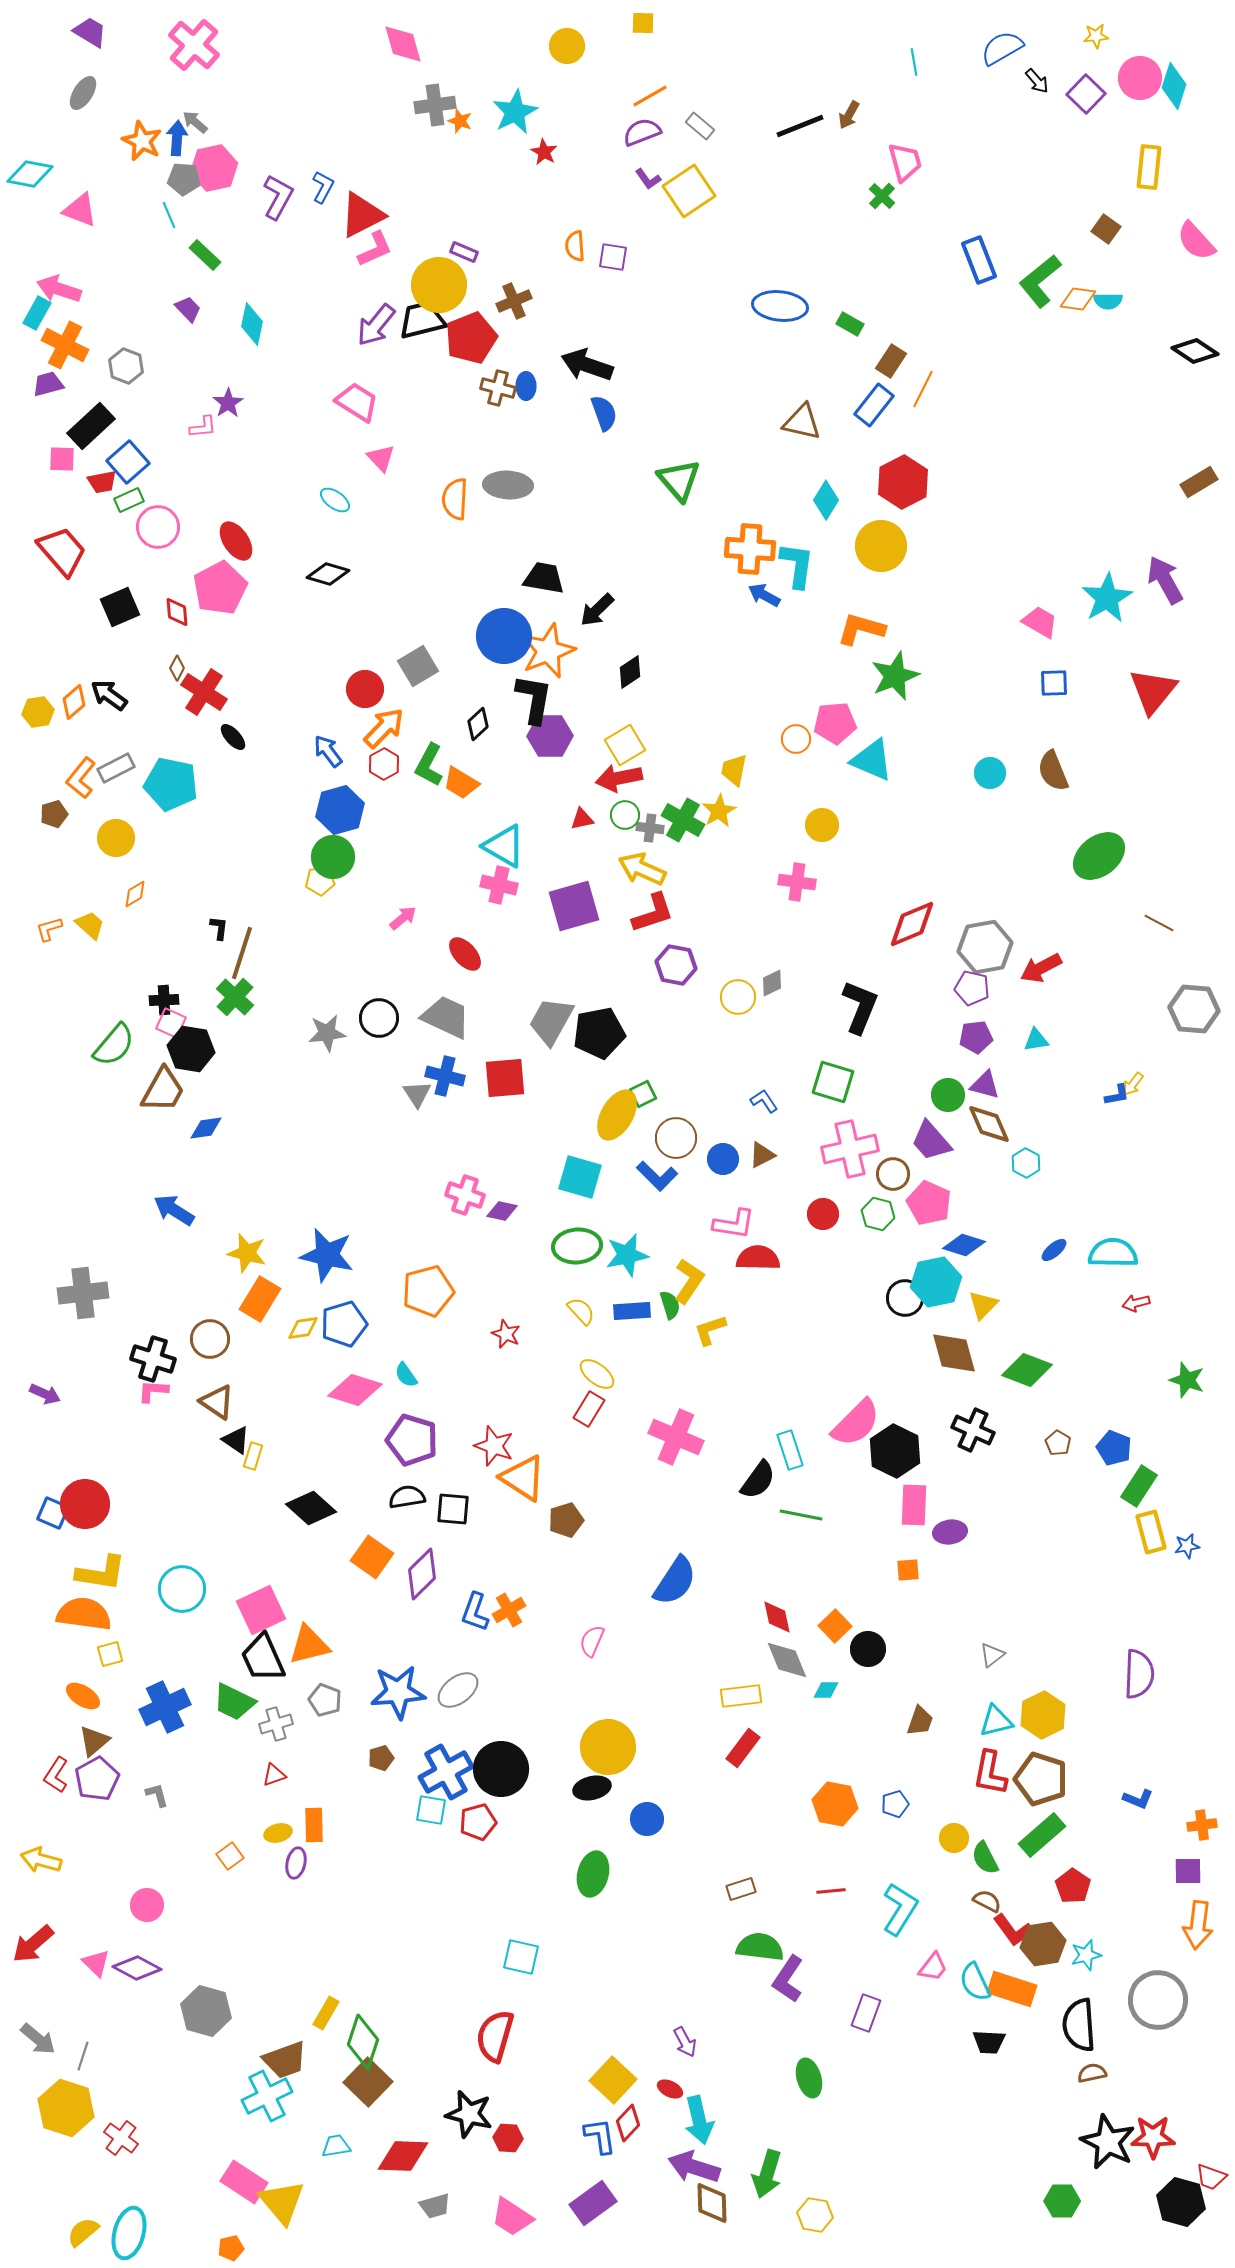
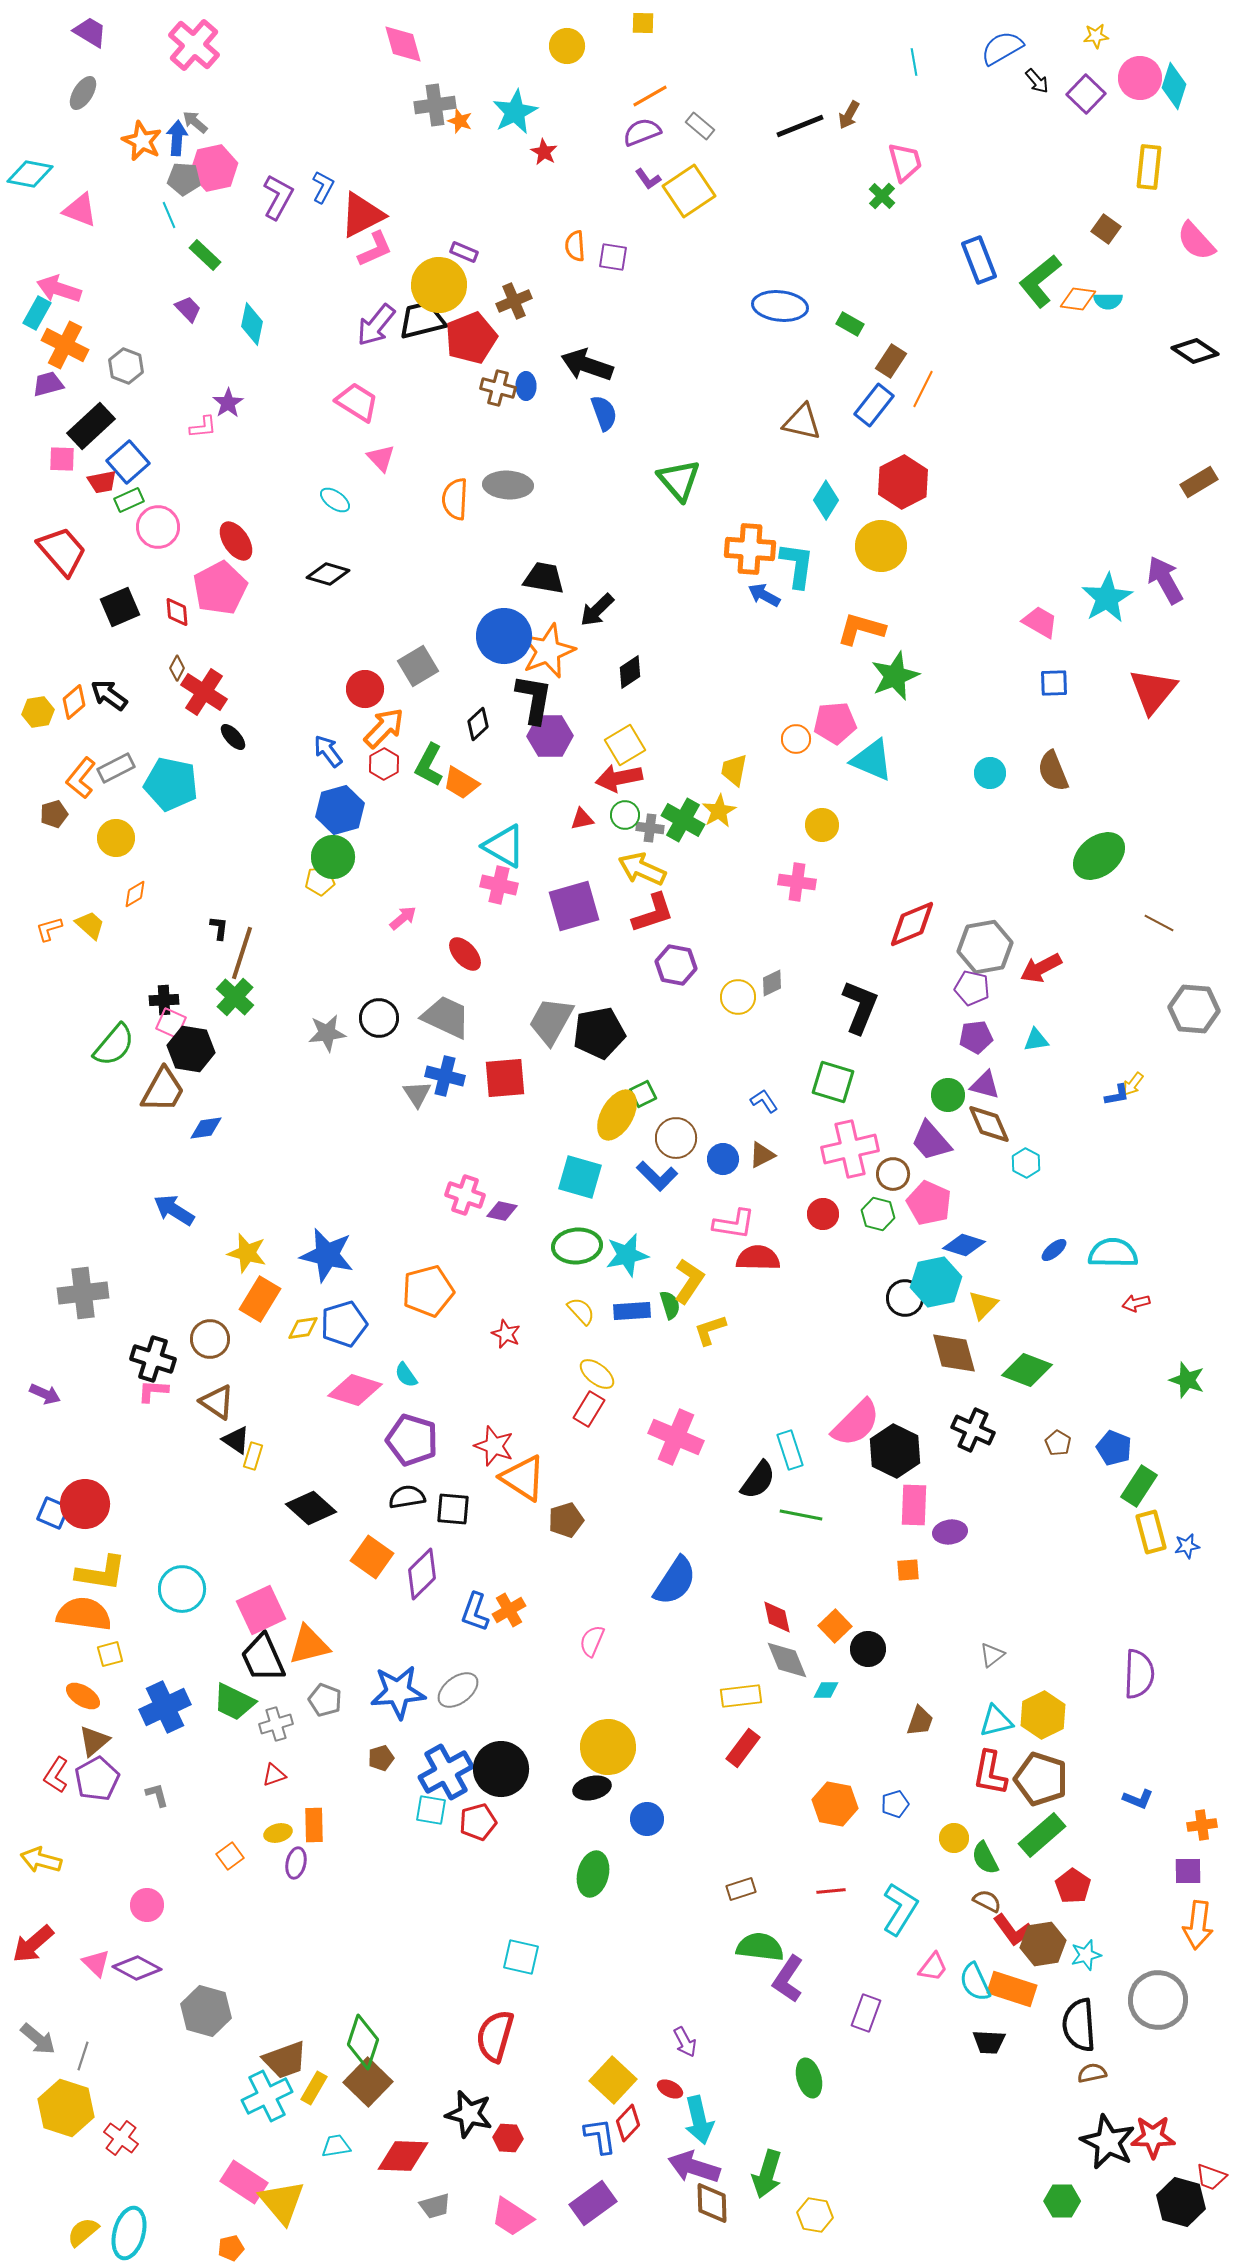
yellow rectangle at (326, 2013): moved 12 px left, 75 px down
